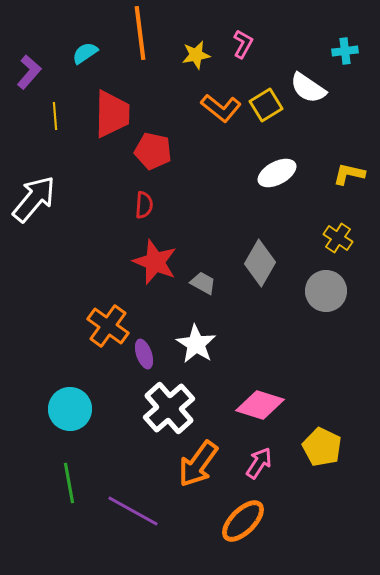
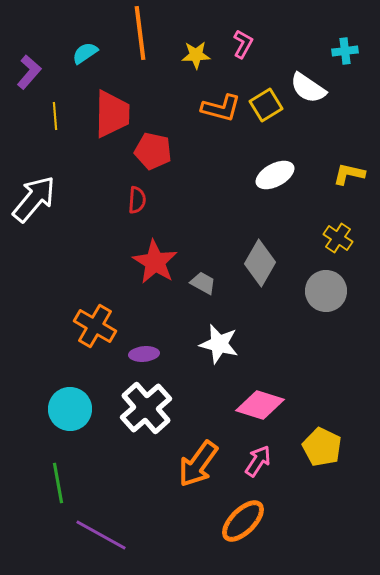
yellow star: rotated 8 degrees clockwise
orange L-shape: rotated 24 degrees counterclockwise
white ellipse: moved 2 px left, 2 px down
red semicircle: moved 7 px left, 5 px up
red star: rotated 9 degrees clockwise
orange cross: moved 13 px left; rotated 6 degrees counterclockwise
white star: moved 23 px right; rotated 18 degrees counterclockwise
purple ellipse: rotated 76 degrees counterclockwise
white cross: moved 23 px left
pink arrow: moved 1 px left, 2 px up
green line: moved 11 px left
purple line: moved 32 px left, 24 px down
